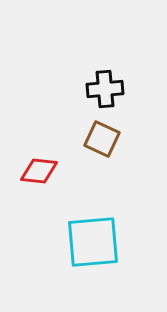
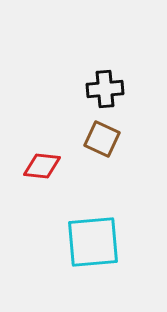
red diamond: moved 3 px right, 5 px up
